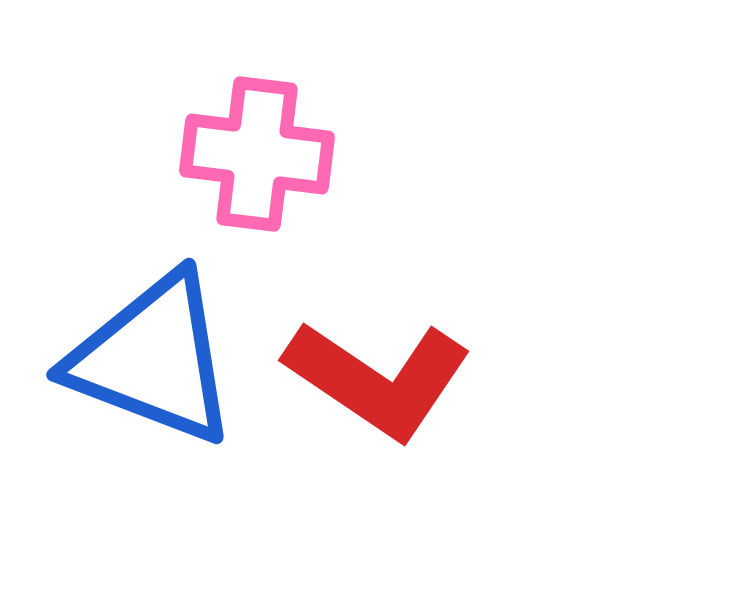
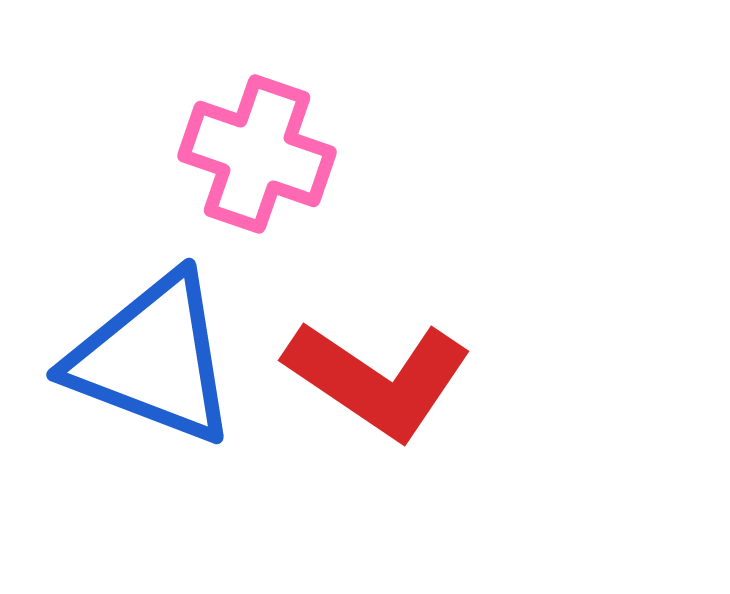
pink cross: rotated 12 degrees clockwise
